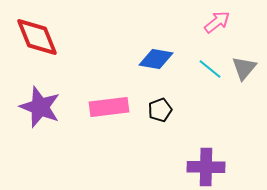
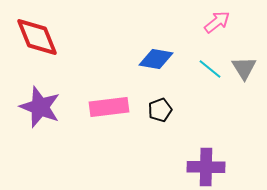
gray triangle: rotated 12 degrees counterclockwise
